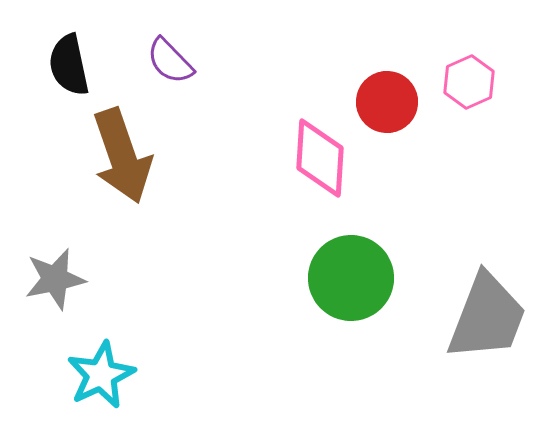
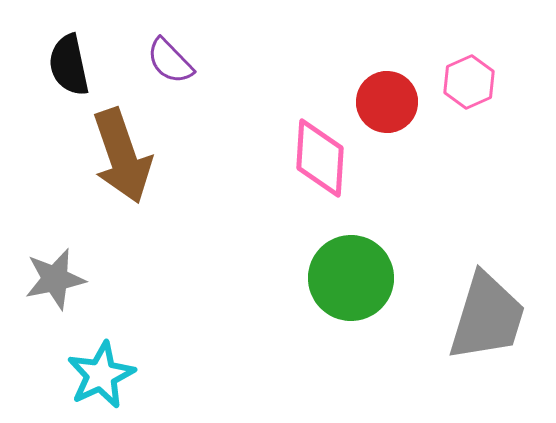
gray trapezoid: rotated 4 degrees counterclockwise
